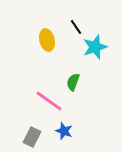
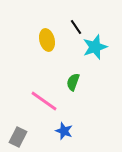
pink line: moved 5 px left
gray rectangle: moved 14 px left
